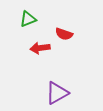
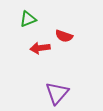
red semicircle: moved 2 px down
purple triangle: rotated 20 degrees counterclockwise
